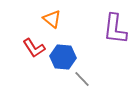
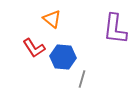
gray line: rotated 60 degrees clockwise
